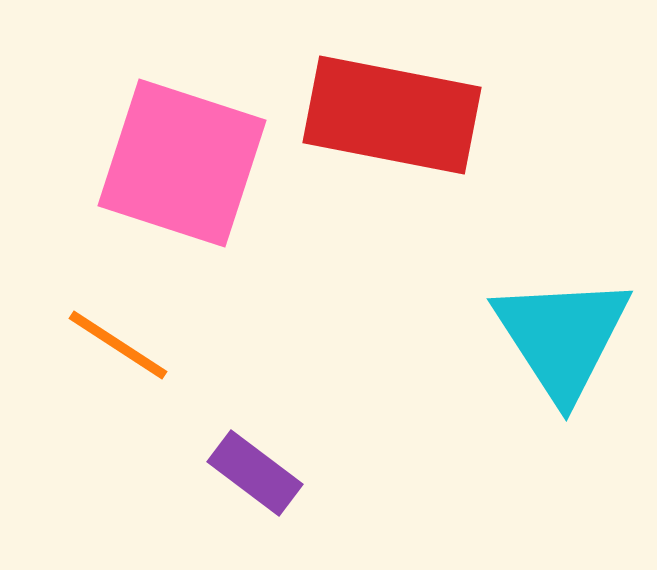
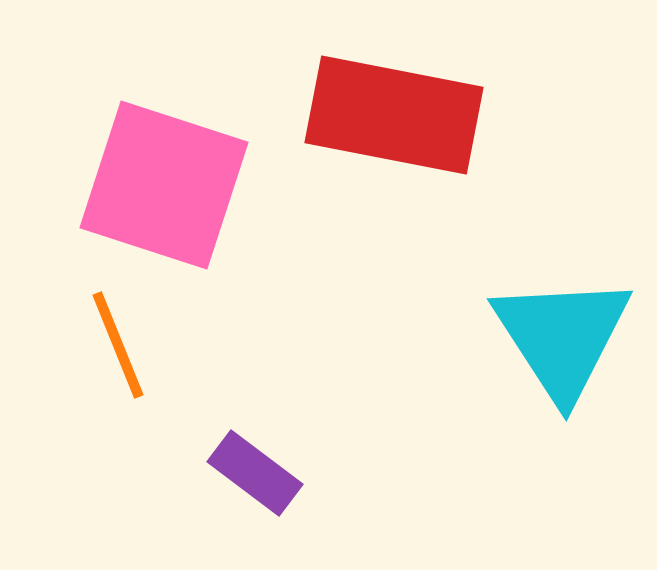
red rectangle: moved 2 px right
pink square: moved 18 px left, 22 px down
orange line: rotated 35 degrees clockwise
